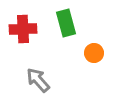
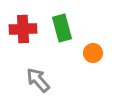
green rectangle: moved 4 px left, 5 px down
orange circle: moved 1 px left
